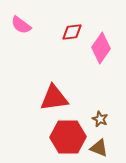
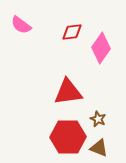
red triangle: moved 14 px right, 6 px up
brown star: moved 2 px left
